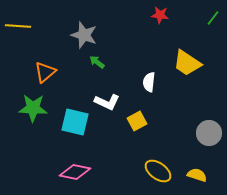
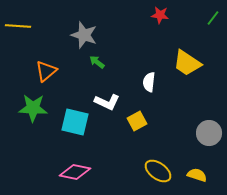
orange triangle: moved 1 px right, 1 px up
